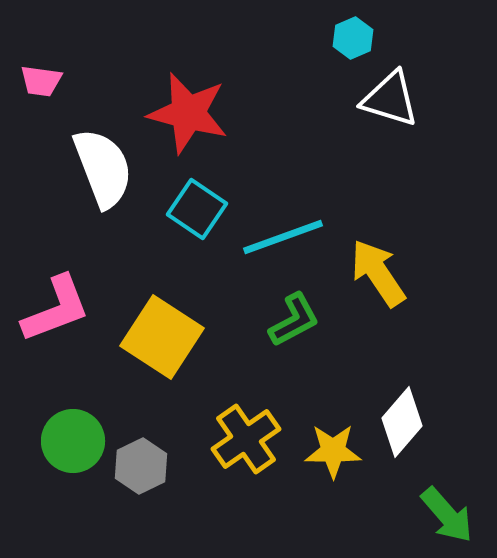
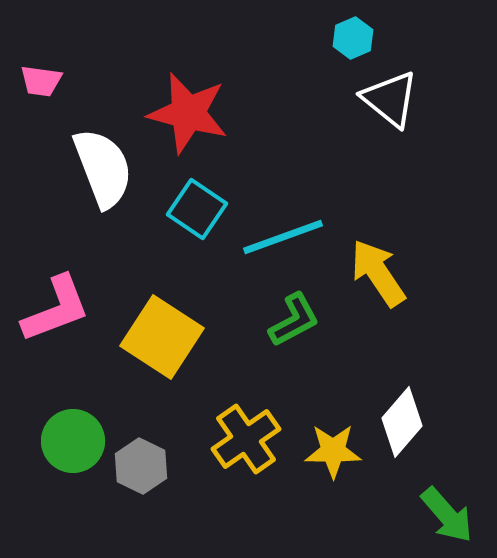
white triangle: rotated 22 degrees clockwise
gray hexagon: rotated 8 degrees counterclockwise
